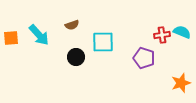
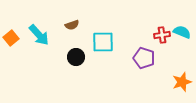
orange square: rotated 35 degrees counterclockwise
orange star: moved 1 px right, 1 px up
